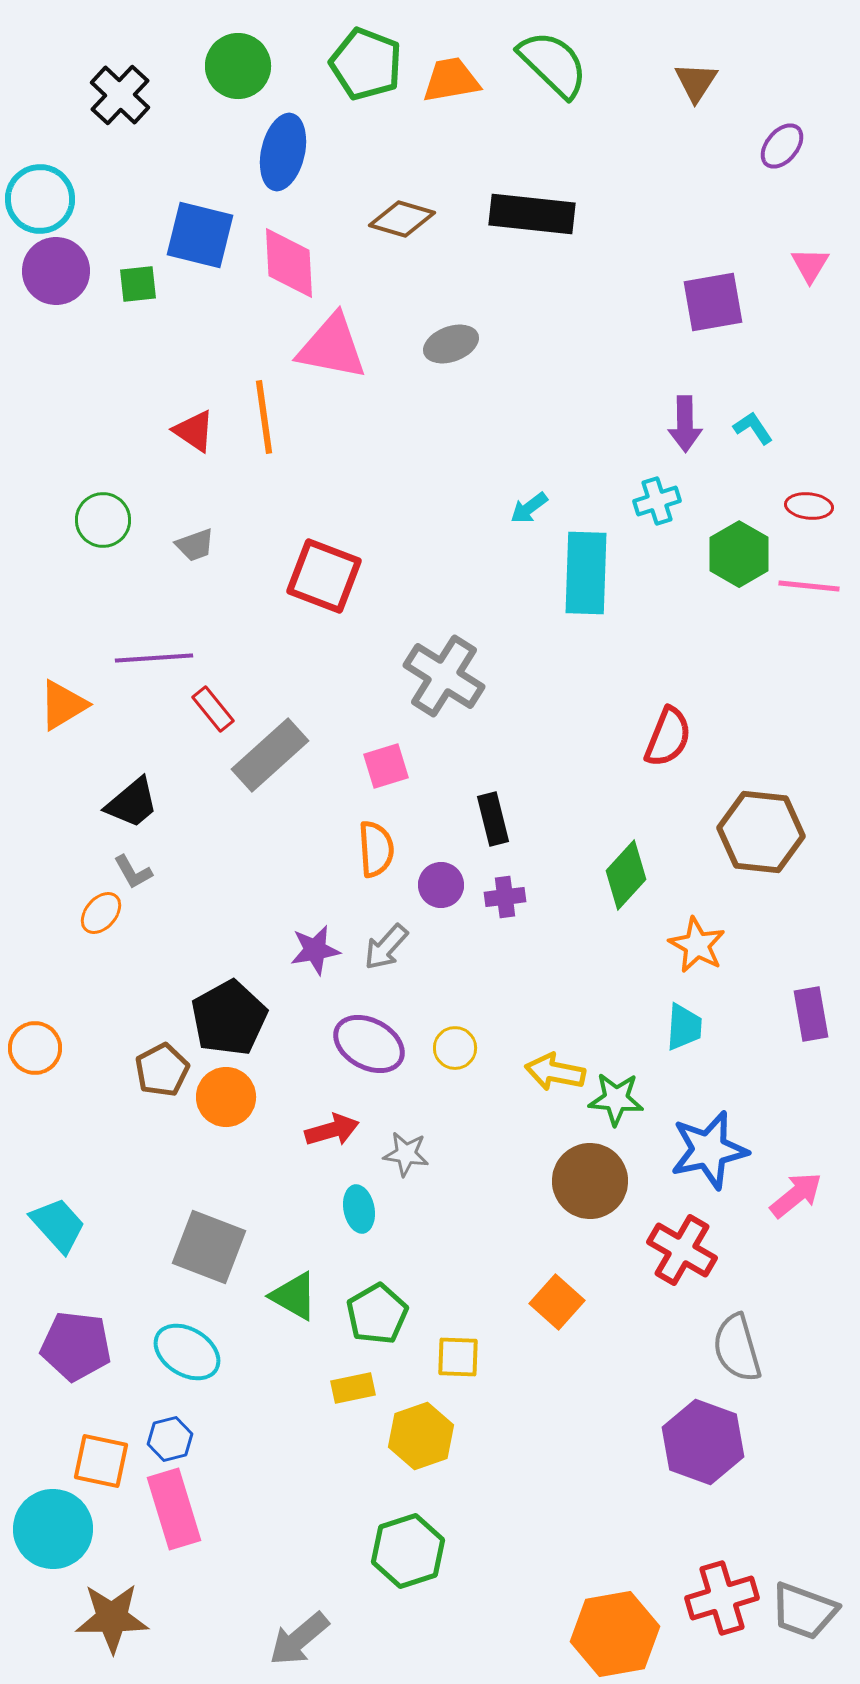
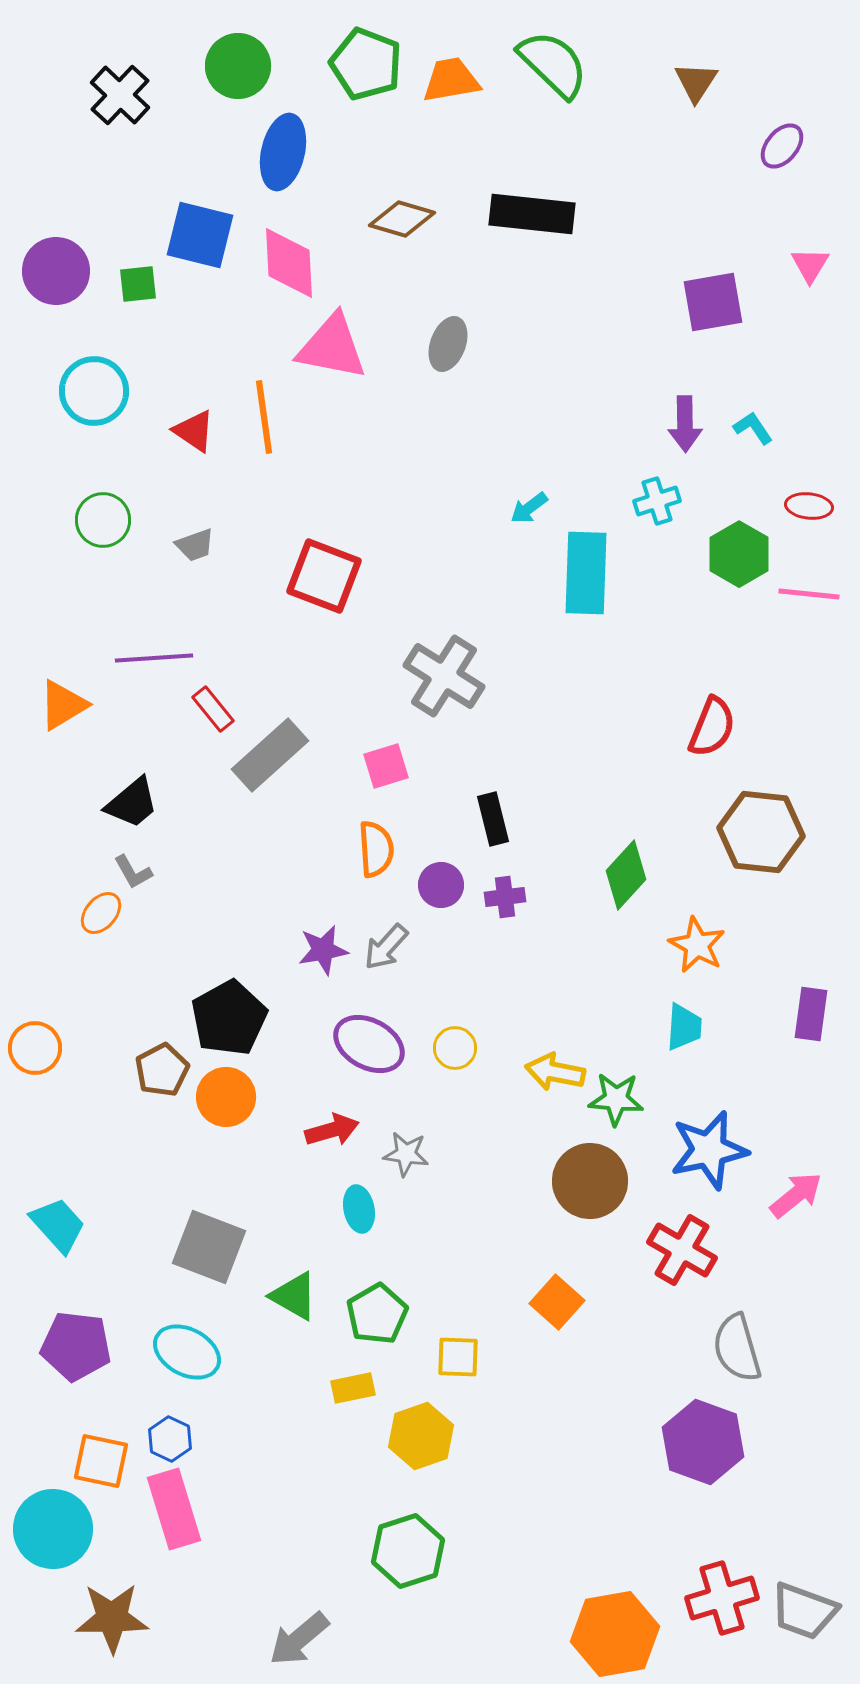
cyan circle at (40, 199): moved 54 px right, 192 px down
gray ellipse at (451, 344): moved 3 px left; rotated 50 degrees counterclockwise
pink line at (809, 586): moved 8 px down
red semicircle at (668, 737): moved 44 px right, 10 px up
purple star at (315, 950): moved 8 px right
purple rectangle at (811, 1014): rotated 18 degrees clockwise
cyan ellipse at (187, 1352): rotated 4 degrees counterclockwise
blue hexagon at (170, 1439): rotated 21 degrees counterclockwise
